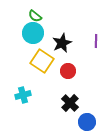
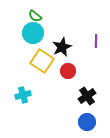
black star: moved 4 px down
black cross: moved 17 px right, 7 px up; rotated 12 degrees clockwise
